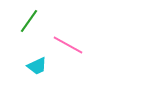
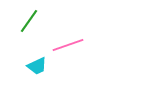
pink line: rotated 48 degrees counterclockwise
